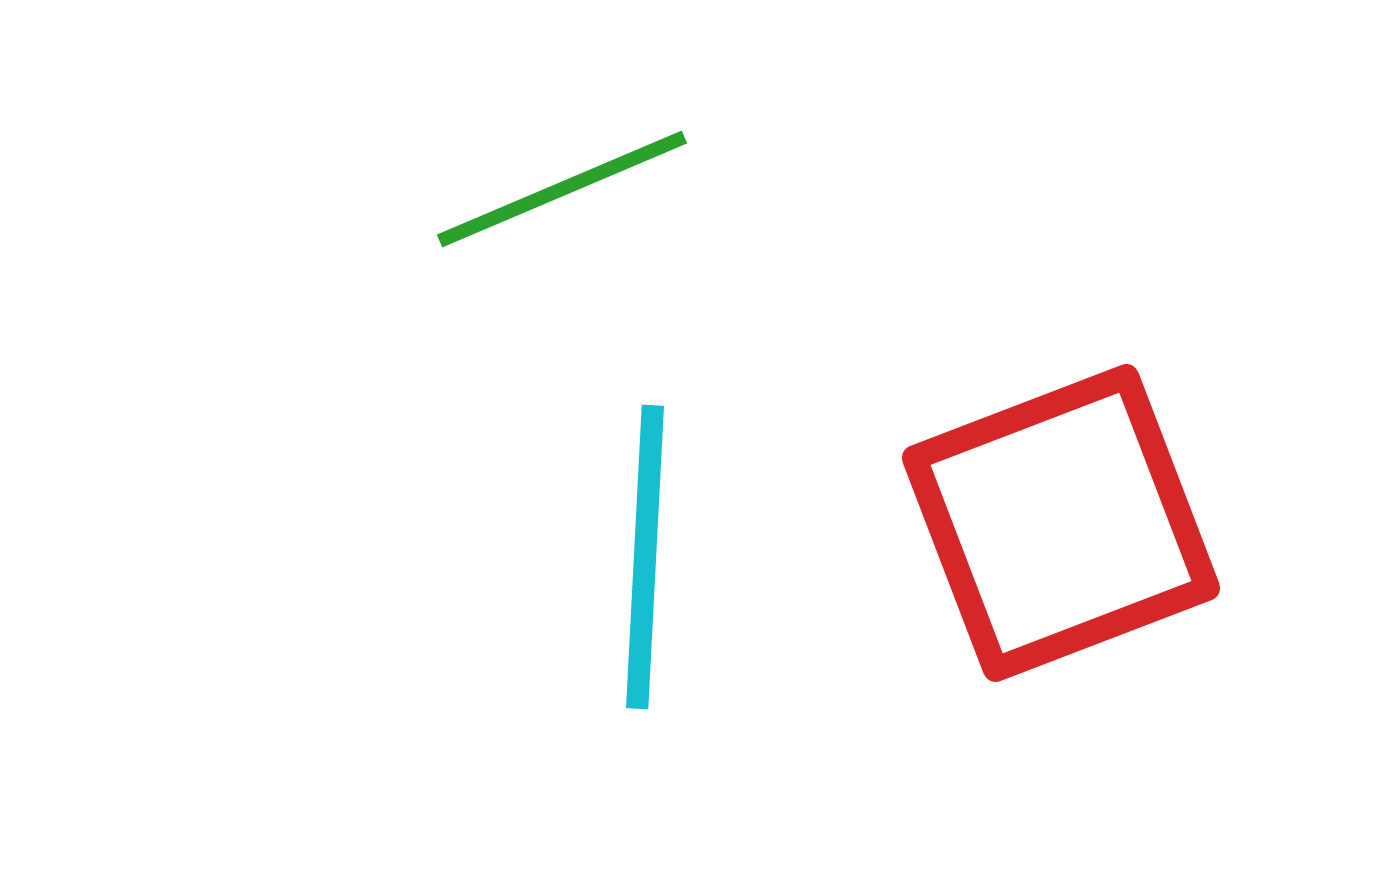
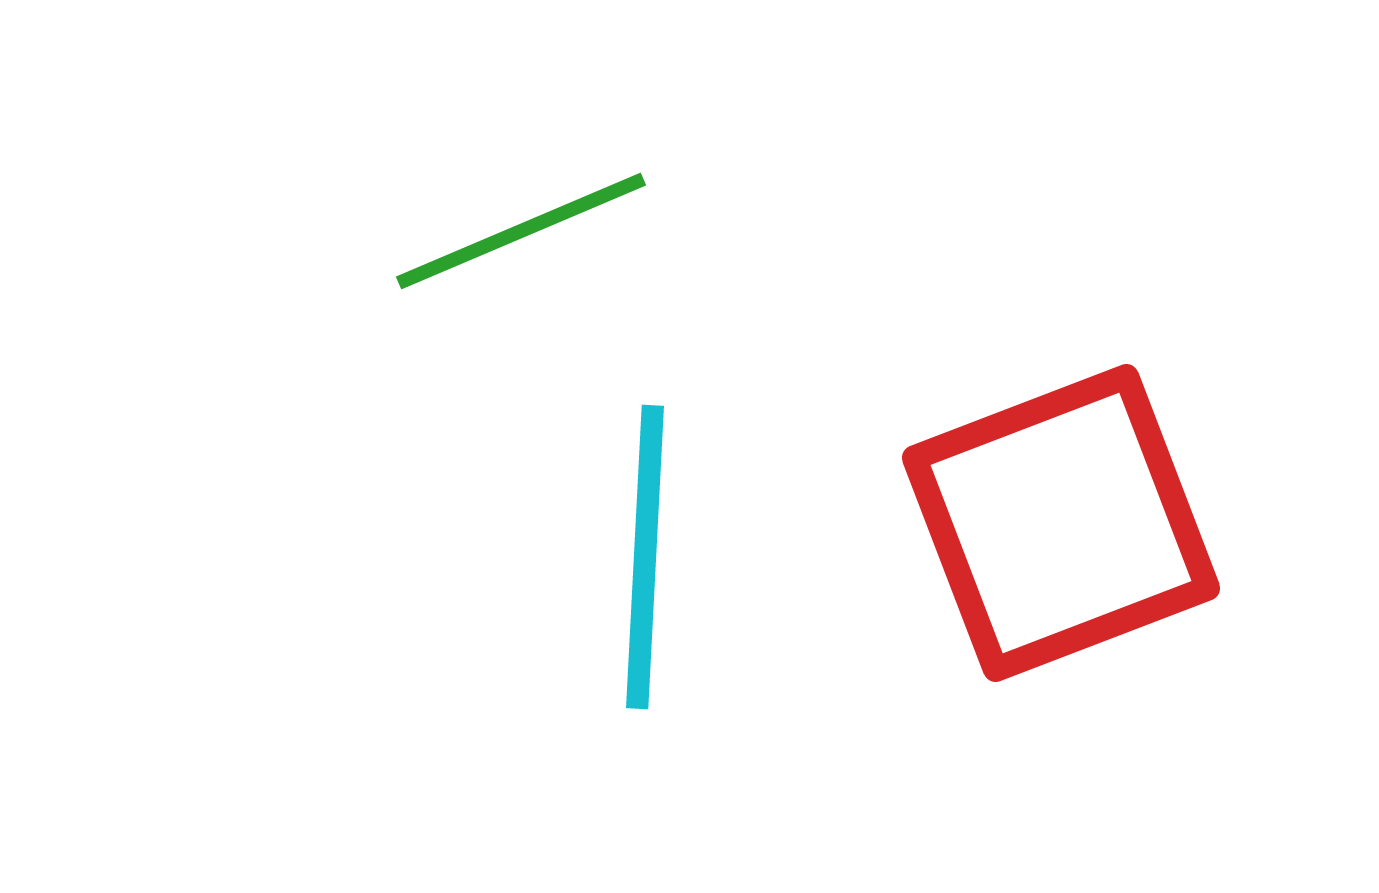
green line: moved 41 px left, 42 px down
